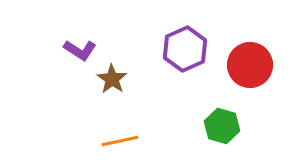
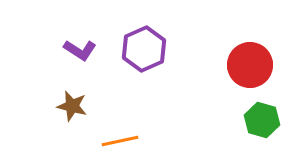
purple hexagon: moved 41 px left
brown star: moved 40 px left, 27 px down; rotated 20 degrees counterclockwise
green hexagon: moved 40 px right, 6 px up
